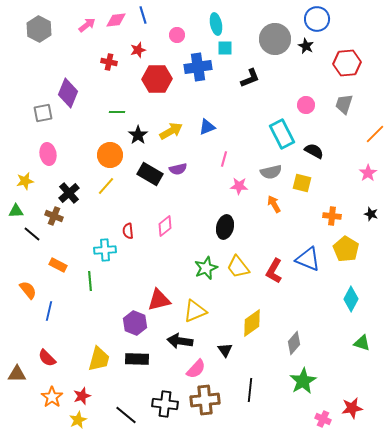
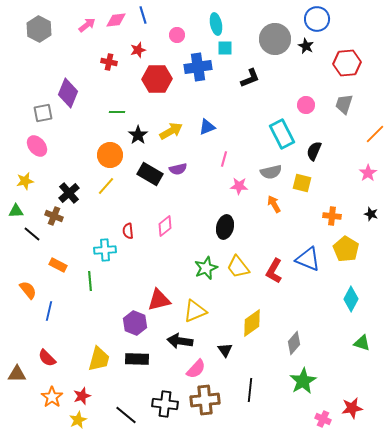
black semicircle at (314, 151): rotated 96 degrees counterclockwise
pink ellipse at (48, 154): moved 11 px left, 8 px up; rotated 30 degrees counterclockwise
